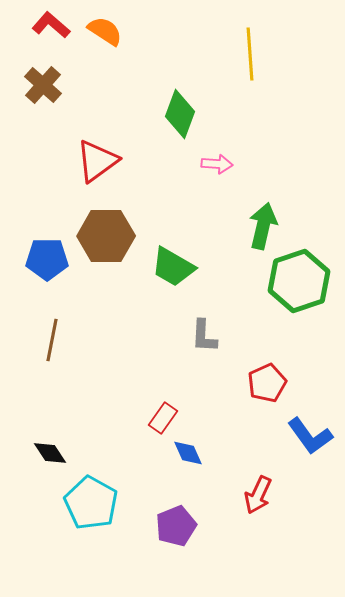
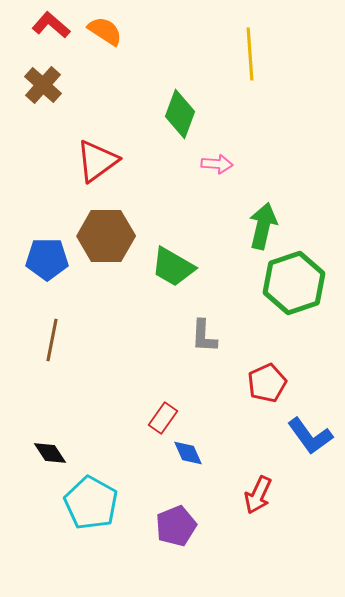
green hexagon: moved 5 px left, 2 px down
